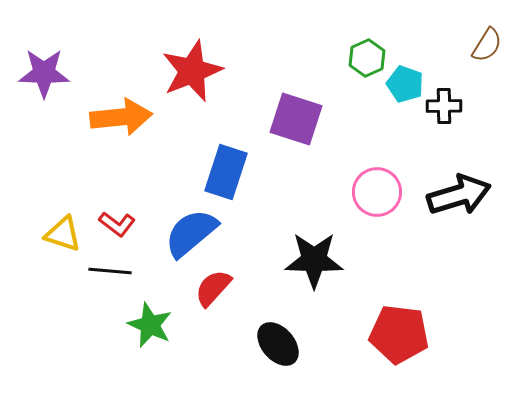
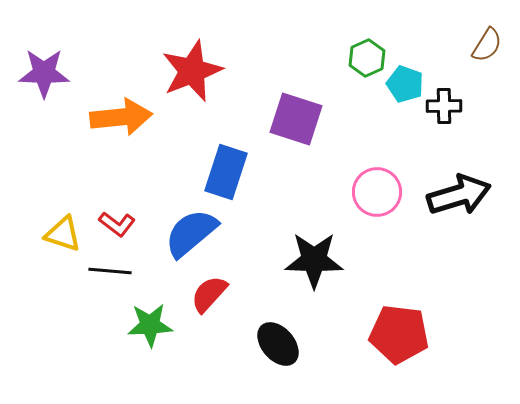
red semicircle: moved 4 px left, 6 px down
green star: rotated 27 degrees counterclockwise
